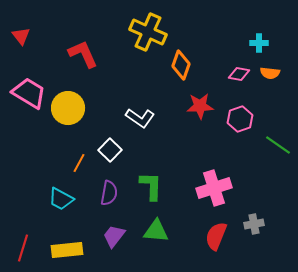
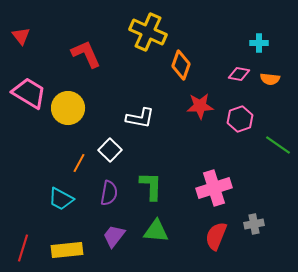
red L-shape: moved 3 px right
orange semicircle: moved 6 px down
white L-shape: rotated 24 degrees counterclockwise
